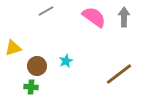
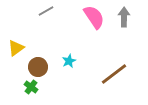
pink semicircle: rotated 20 degrees clockwise
yellow triangle: moved 3 px right; rotated 18 degrees counterclockwise
cyan star: moved 3 px right
brown circle: moved 1 px right, 1 px down
brown line: moved 5 px left
green cross: rotated 32 degrees clockwise
